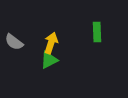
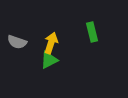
green rectangle: moved 5 px left; rotated 12 degrees counterclockwise
gray semicircle: moved 3 px right; rotated 18 degrees counterclockwise
